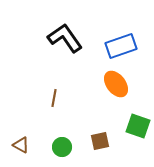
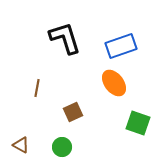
black L-shape: rotated 18 degrees clockwise
orange ellipse: moved 2 px left, 1 px up
brown line: moved 17 px left, 10 px up
green square: moved 3 px up
brown square: moved 27 px left, 29 px up; rotated 12 degrees counterclockwise
